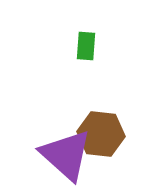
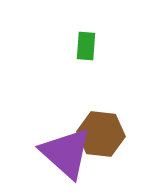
purple triangle: moved 2 px up
